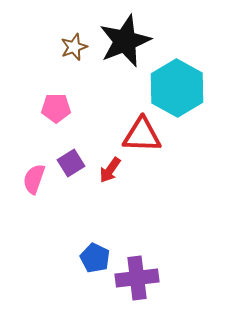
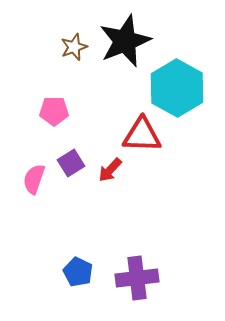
pink pentagon: moved 2 px left, 3 px down
red arrow: rotated 8 degrees clockwise
blue pentagon: moved 17 px left, 14 px down
